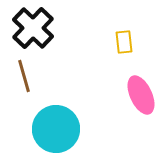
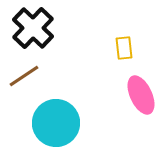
yellow rectangle: moved 6 px down
brown line: rotated 72 degrees clockwise
cyan circle: moved 6 px up
